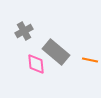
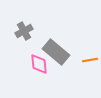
orange line: rotated 21 degrees counterclockwise
pink diamond: moved 3 px right
